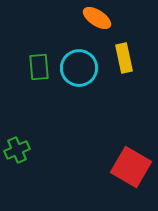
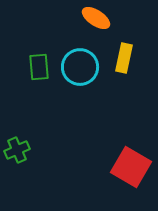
orange ellipse: moved 1 px left
yellow rectangle: rotated 24 degrees clockwise
cyan circle: moved 1 px right, 1 px up
